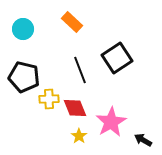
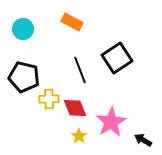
orange rectangle: rotated 15 degrees counterclockwise
